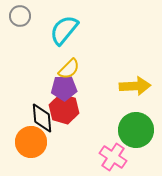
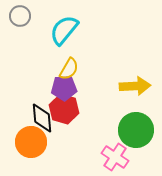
yellow semicircle: rotated 15 degrees counterclockwise
pink cross: moved 2 px right
